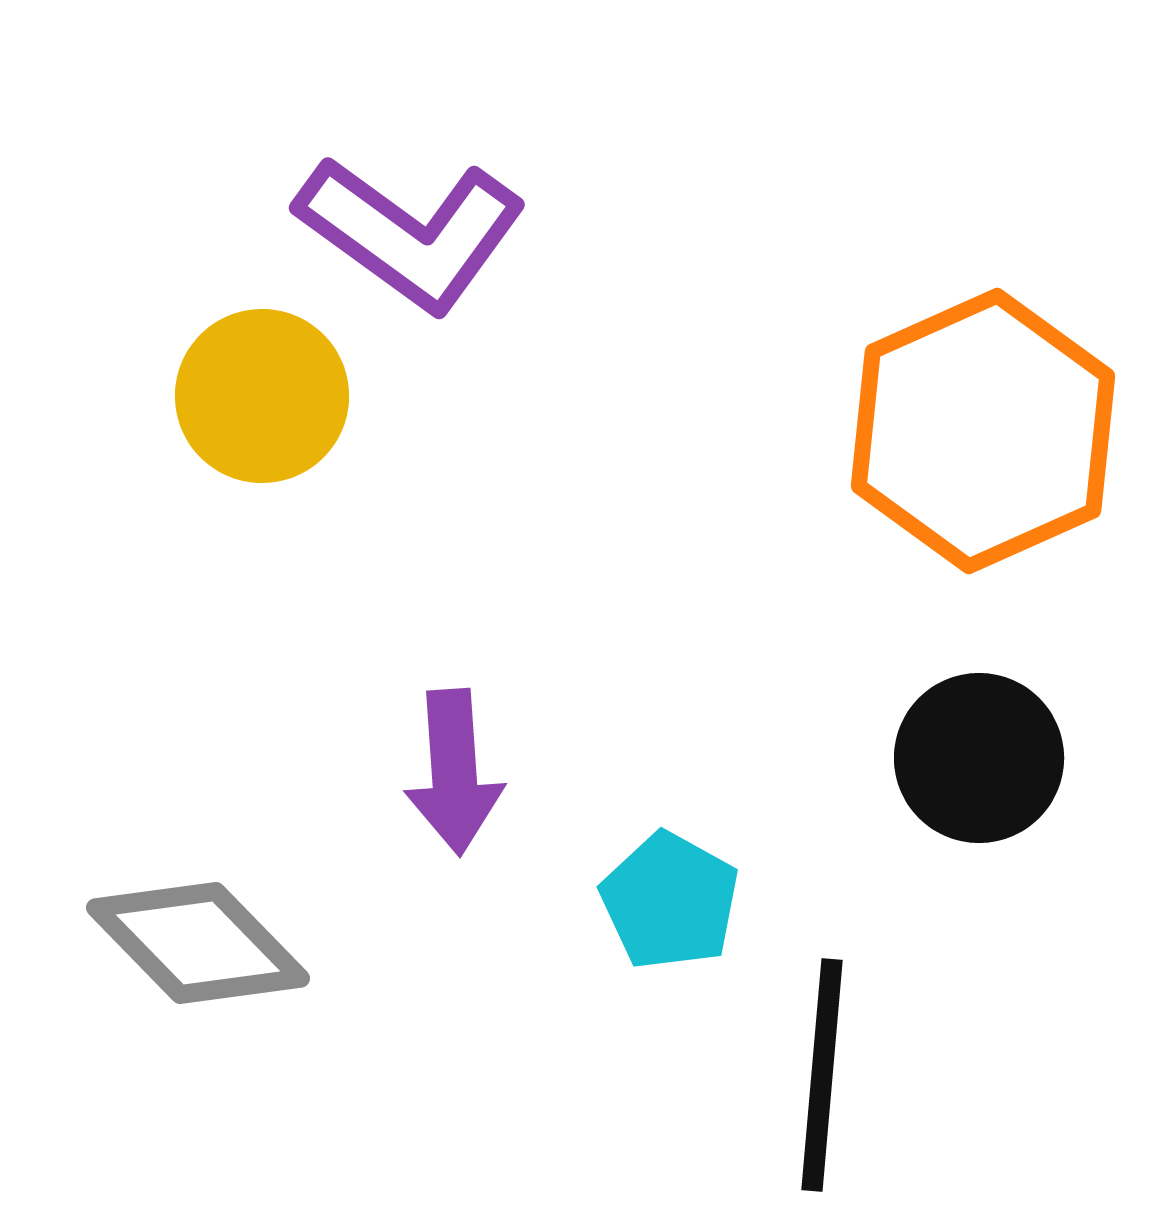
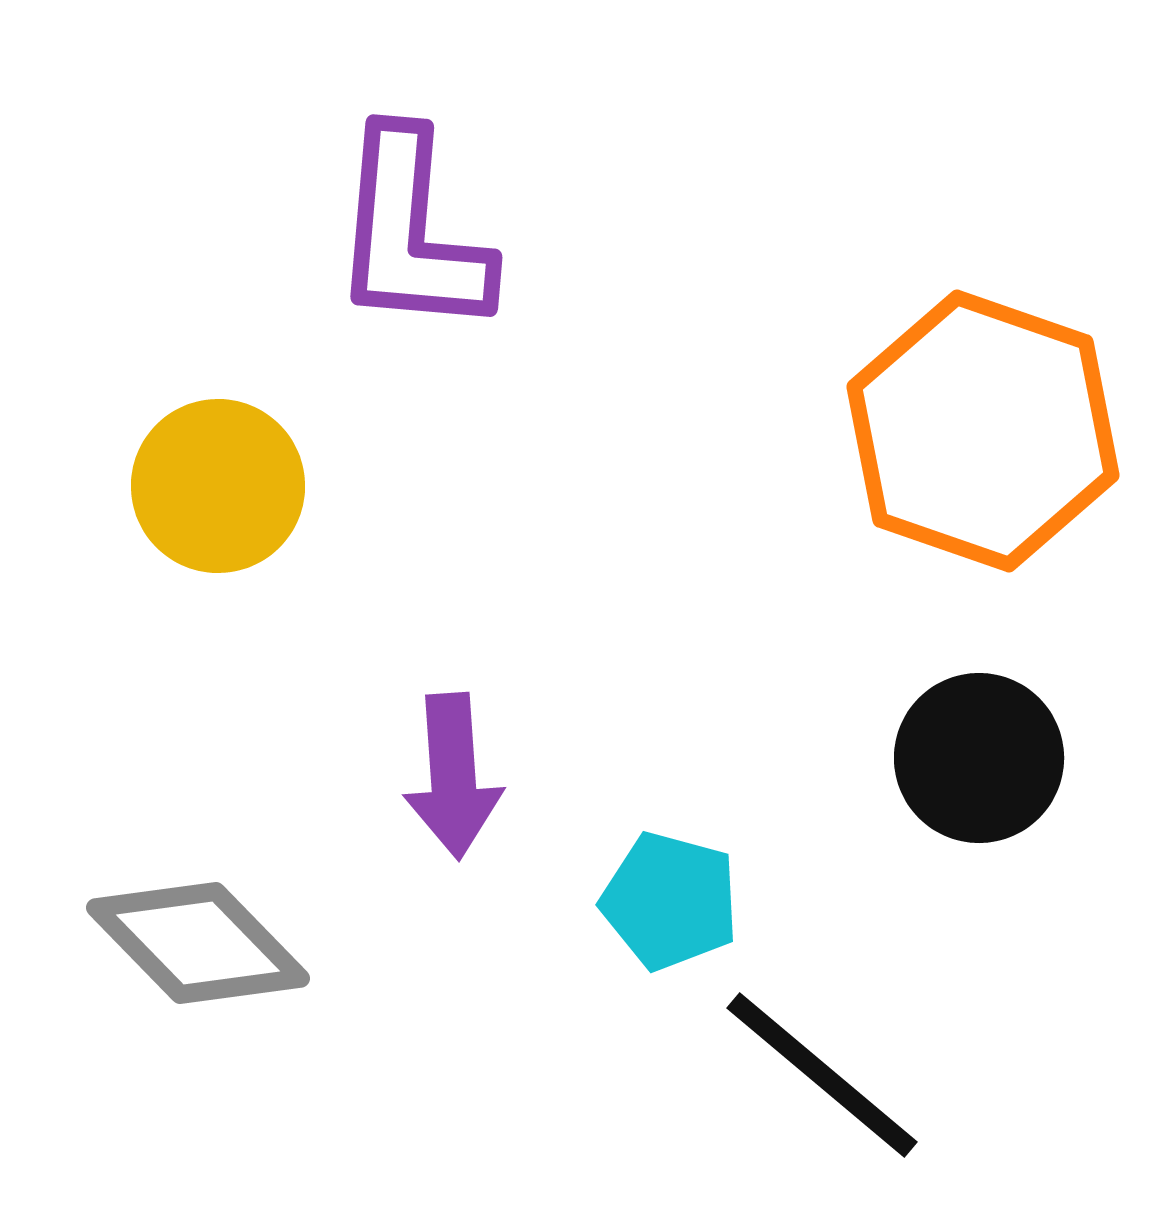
purple L-shape: rotated 59 degrees clockwise
yellow circle: moved 44 px left, 90 px down
orange hexagon: rotated 17 degrees counterclockwise
purple arrow: moved 1 px left, 4 px down
cyan pentagon: rotated 14 degrees counterclockwise
black line: rotated 55 degrees counterclockwise
